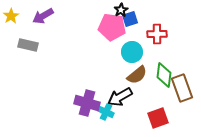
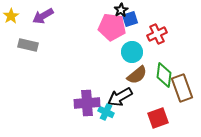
red cross: rotated 24 degrees counterclockwise
purple cross: rotated 20 degrees counterclockwise
